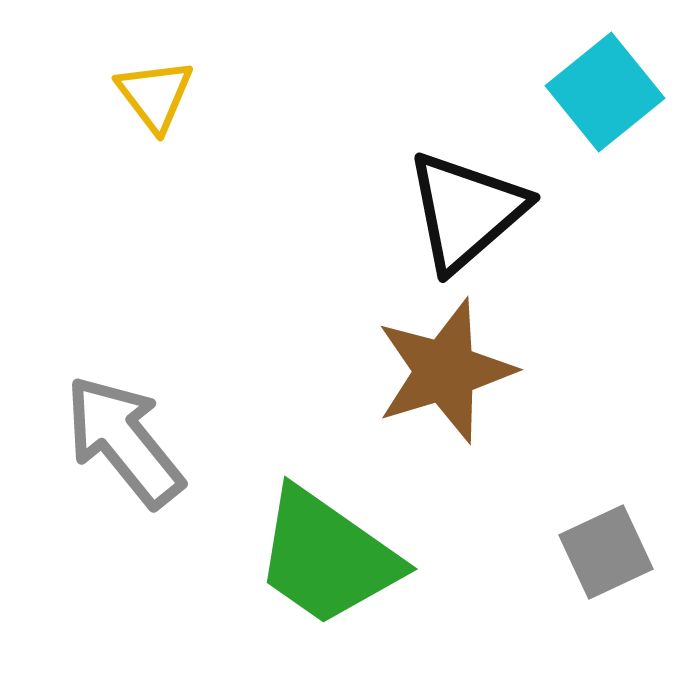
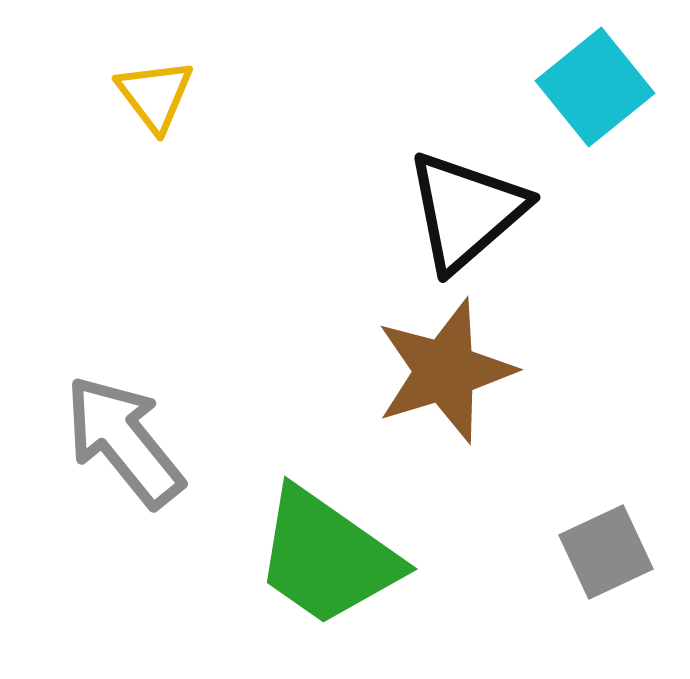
cyan square: moved 10 px left, 5 px up
